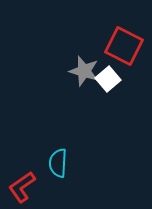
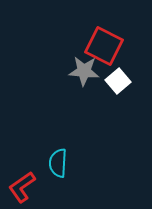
red square: moved 20 px left
gray star: rotated 12 degrees counterclockwise
white square: moved 10 px right, 2 px down
